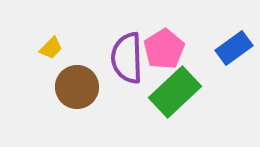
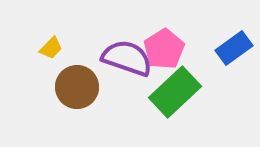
purple semicircle: rotated 111 degrees clockwise
